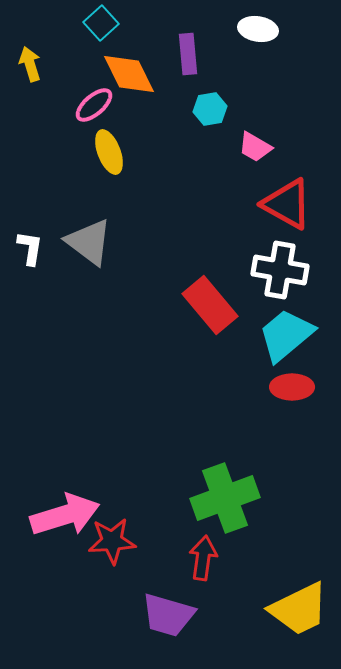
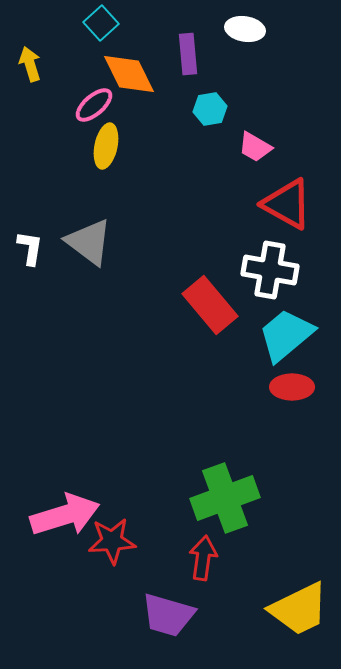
white ellipse: moved 13 px left
yellow ellipse: moved 3 px left, 6 px up; rotated 33 degrees clockwise
white cross: moved 10 px left
